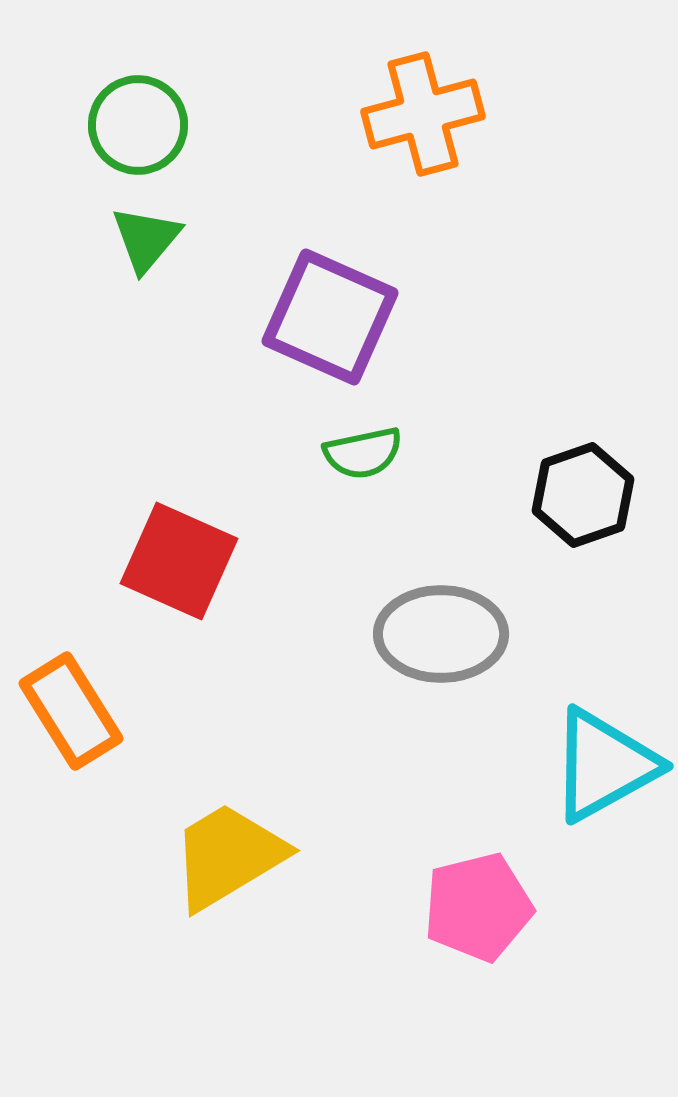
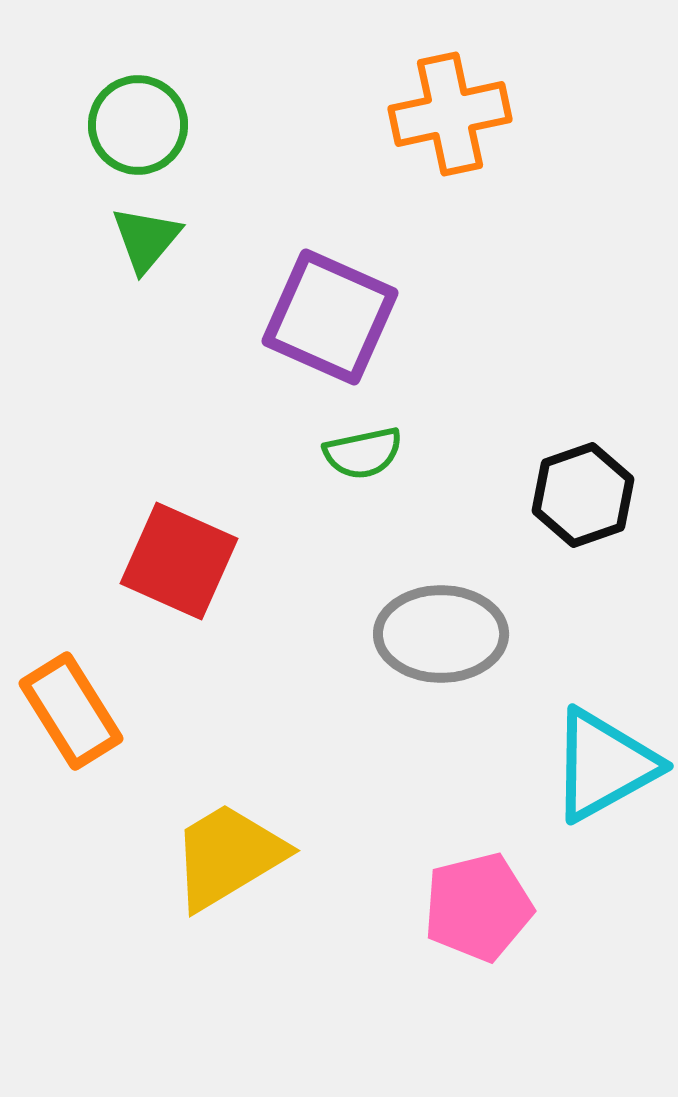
orange cross: moved 27 px right; rotated 3 degrees clockwise
